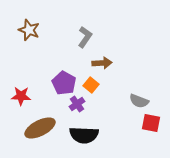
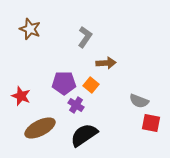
brown star: moved 1 px right, 1 px up
brown arrow: moved 4 px right
purple pentagon: rotated 30 degrees counterclockwise
red star: rotated 18 degrees clockwise
purple cross: moved 1 px left, 1 px down; rotated 21 degrees counterclockwise
black semicircle: rotated 144 degrees clockwise
